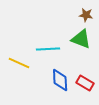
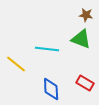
cyan line: moved 1 px left; rotated 10 degrees clockwise
yellow line: moved 3 px left, 1 px down; rotated 15 degrees clockwise
blue diamond: moved 9 px left, 9 px down
